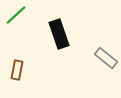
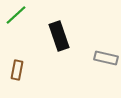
black rectangle: moved 2 px down
gray rectangle: rotated 25 degrees counterclockwise
